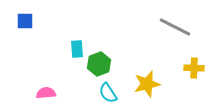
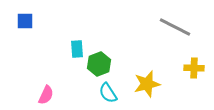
pink semicircle: moved 2 px down; rotated 120 degrees clockwise
